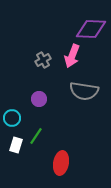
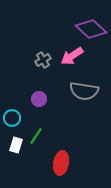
purple diamond: rotated 40 degrees clockwise
pink arrow: rotated 35 degrees clockwise
